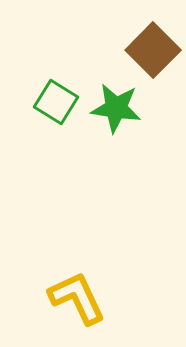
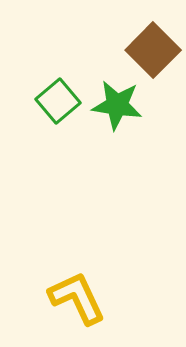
green square: moved 2 px right, 1 px up; rotated 18 degrees clockwise
green star: moved 1 px right, 3 px up
